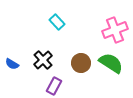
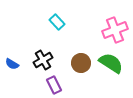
black cross: rotated 12 degrees clockwise
purple rectangle: moved 1 px up; rotated 54 degrees counterclockwise
